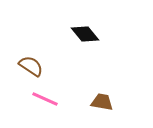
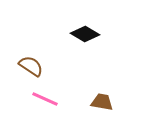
black diamond: rotated 20 degrees counterclockwise
